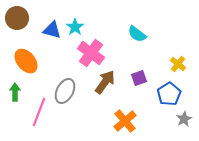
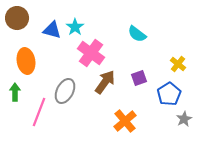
orange ellipse: rotated 30 degrees clockwise
